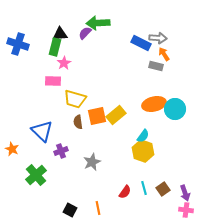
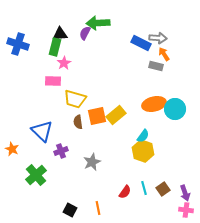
purple semicircle: rotated 16 degrees counterclockwise
